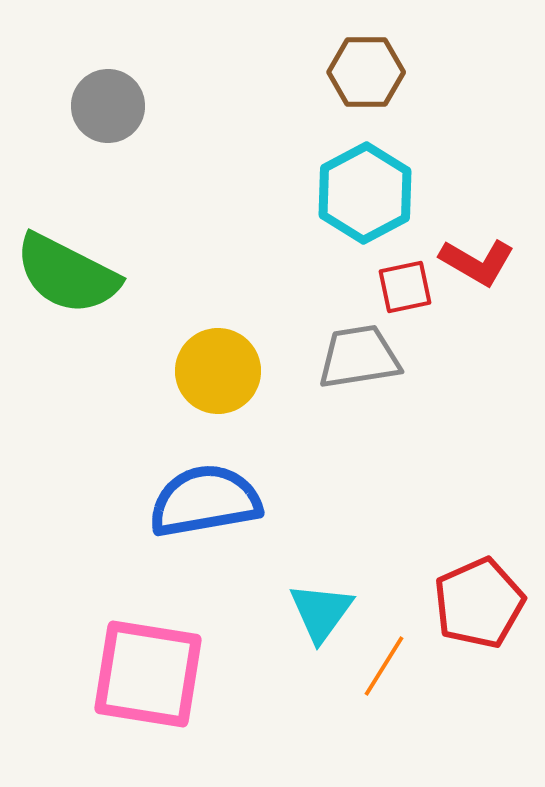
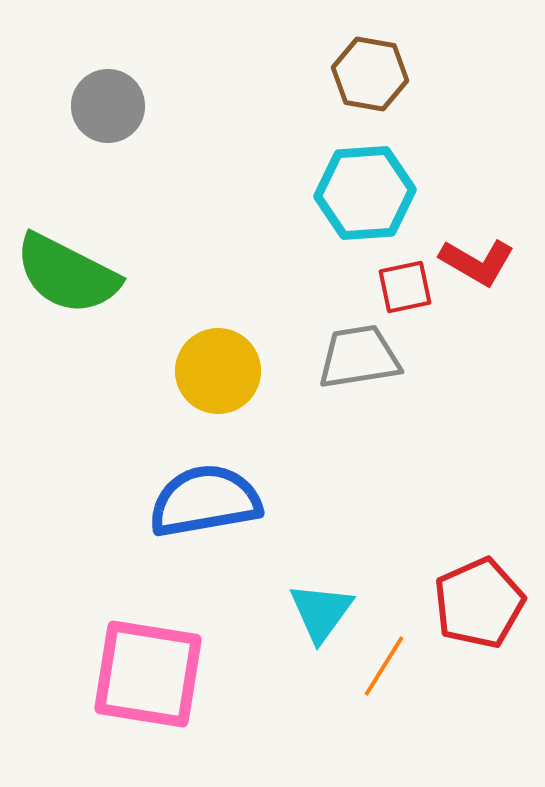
brown hexagon: moved 4 px right, 2 px down; rotated 10 degrees clockwise
cyan hexagon: rotated 24 degrees clockwise
